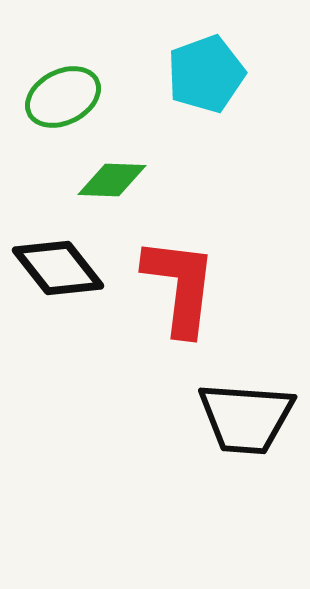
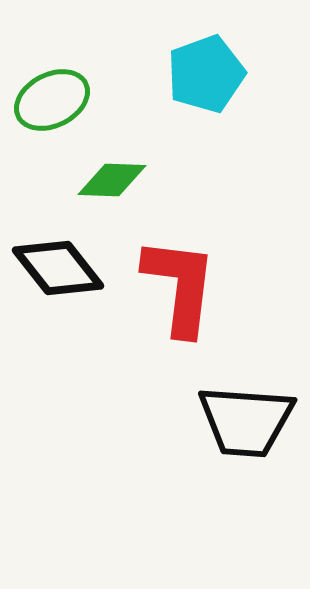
green ellipse: moved 11 px left, 3 px down
black trapezoid: moved 3 px down
